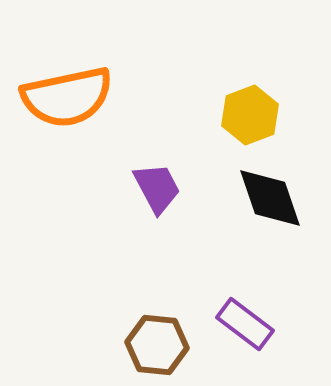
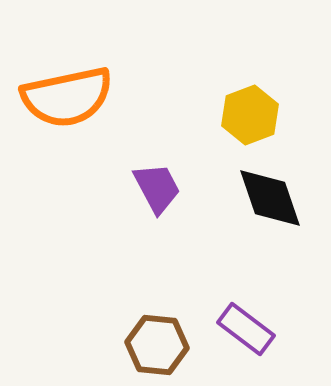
purple rectangle: moved 1 px right, 5 px down
